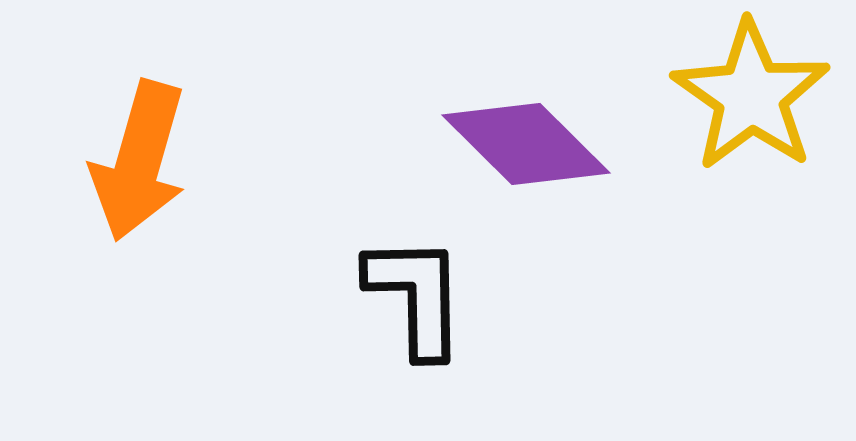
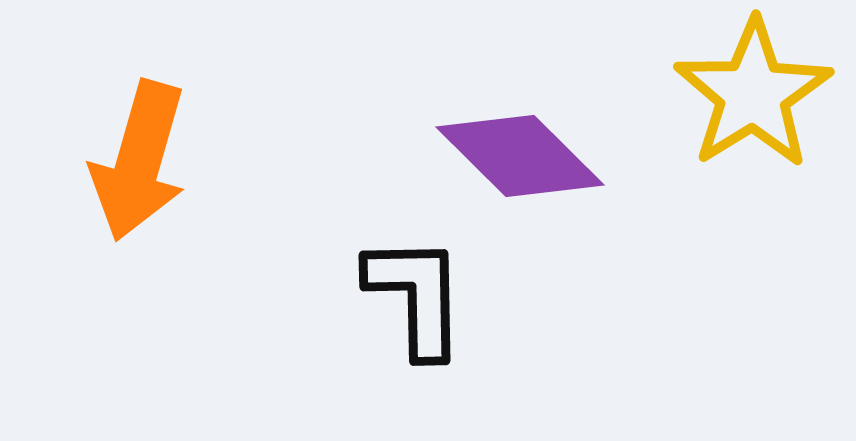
yellow star: moved 2 px right, 2 px up; rotated 5 degrees clockwise
purple diamond: moved 6 px left, 12 px down
